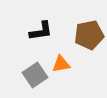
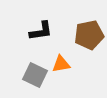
gray square: rotated 30 degrees counterclockwise
